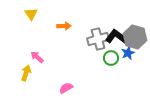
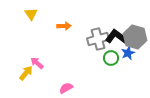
pink arrow: moved 6 px down
yellow arrow: rotated 21 degrees clockwise
